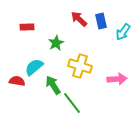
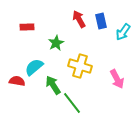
red arrow: rotated 18 degrees clockwise
pink arrow: rotated 66 degrees clockwise
